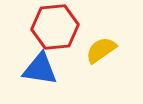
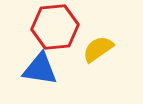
yellow semicircle: moved 3 px left, 1 px up
